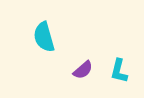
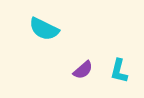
cyan semicircle: moved 8 px up; rotated 48 degrees counterclockwise
